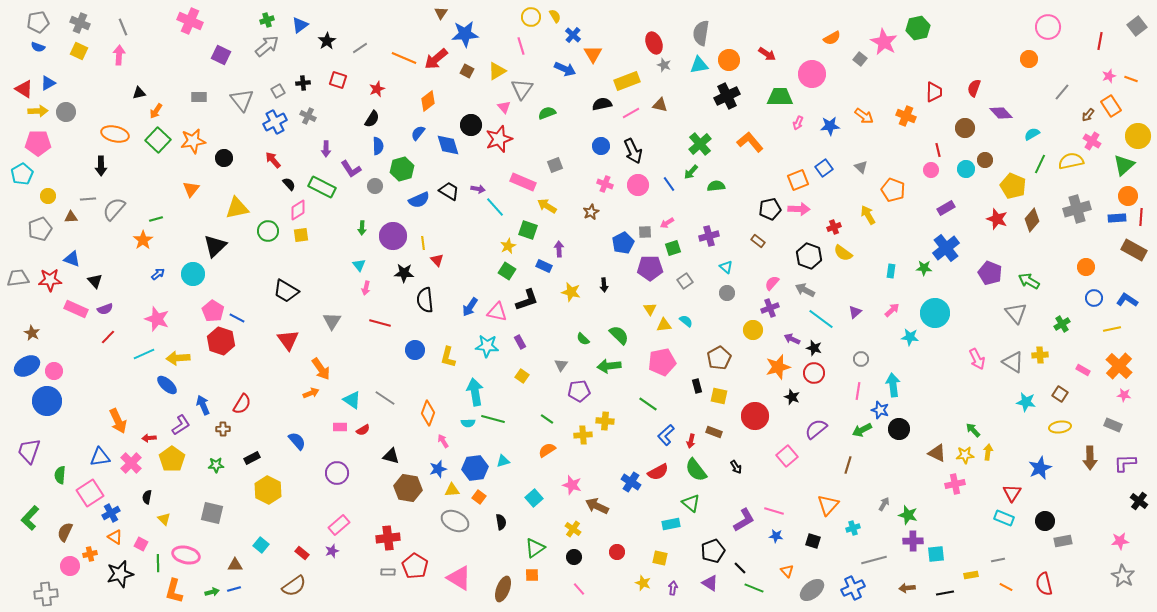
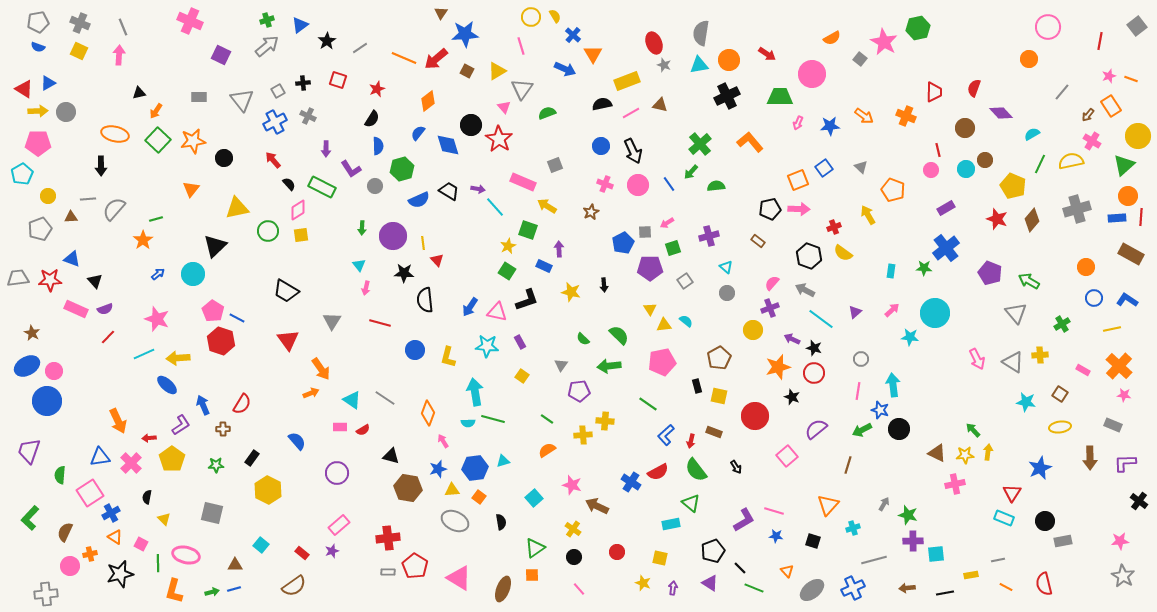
red star at (499, 139): rotated 20 degrees counterclockwise
brown rectangle at (1134, 250): moved 3 px left, 4 px down
black rectangle at (252, 458): rotated 28 degrees counterclockwise
